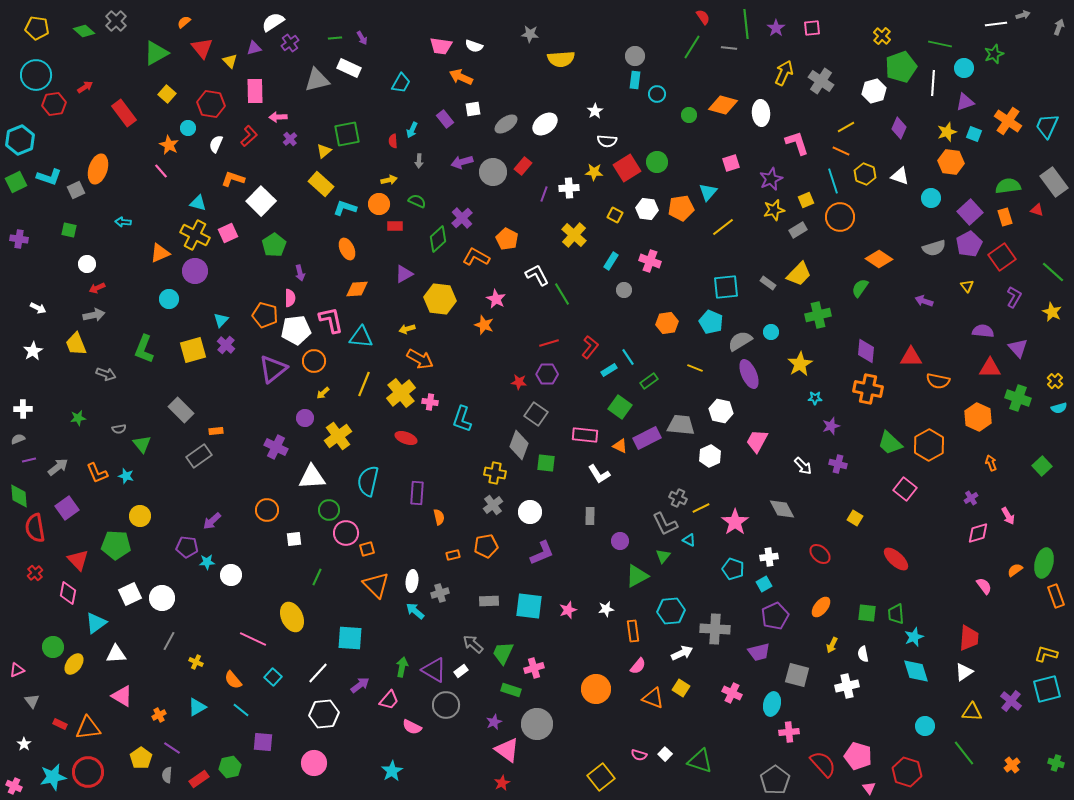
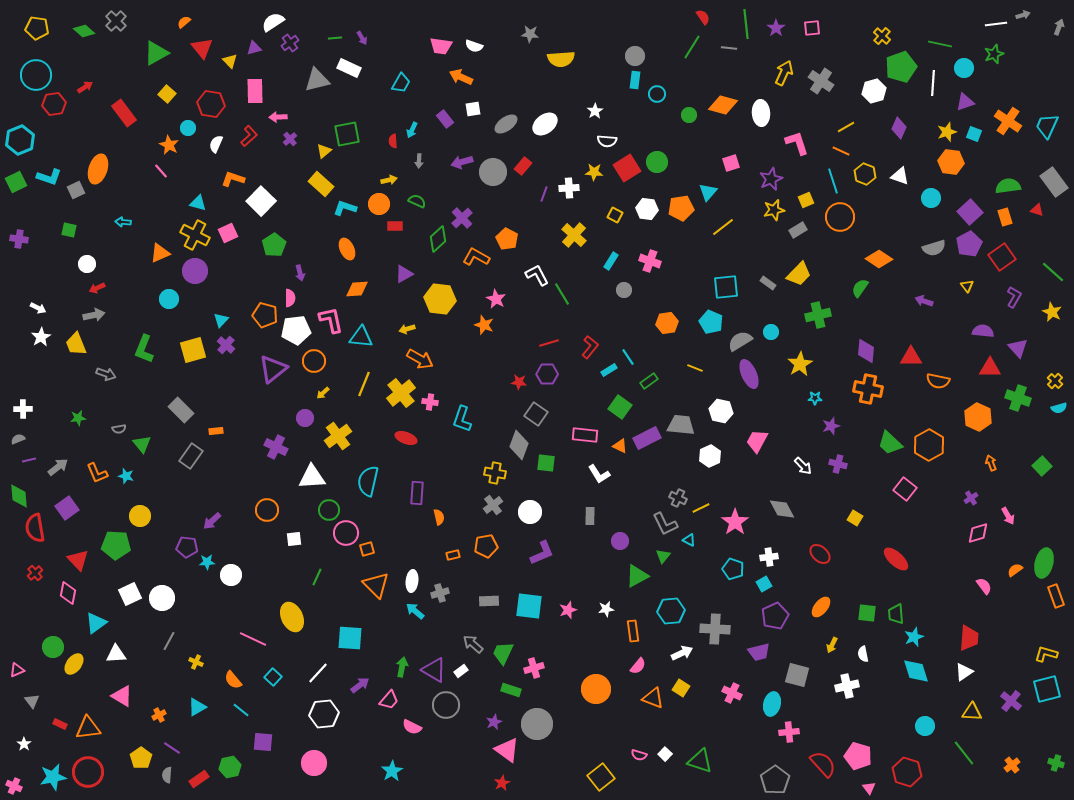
white star at (33, 351): moved 8 px right, 14 px up
gray rectangle at (199, 456): moved 8 px left; rotated 20 degrees counterclockwise
